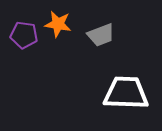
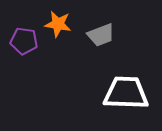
purple pentagon: moved 6 px down
